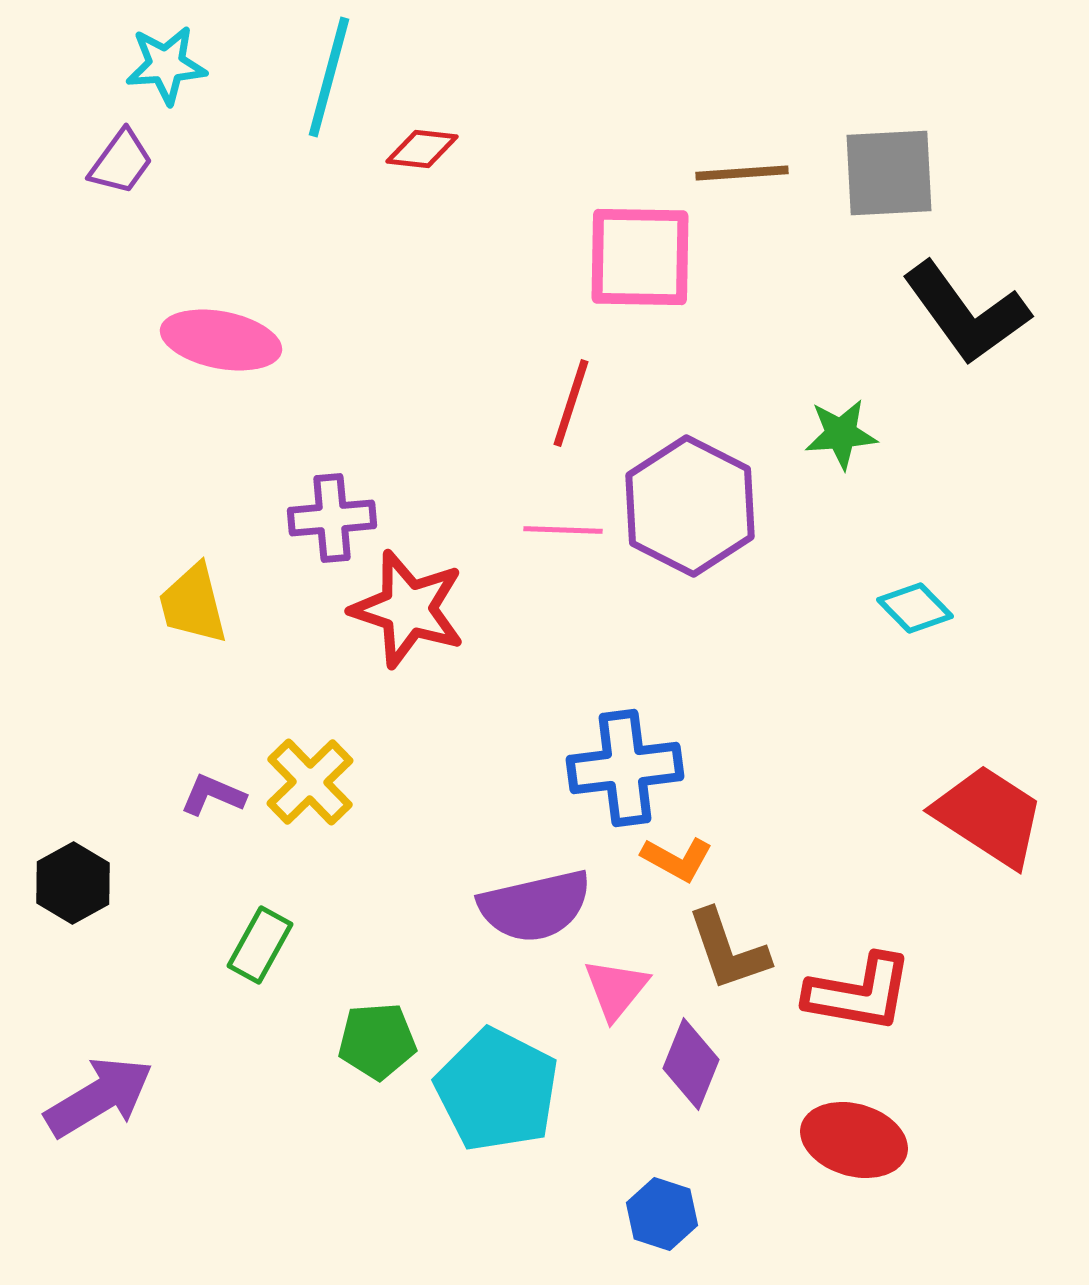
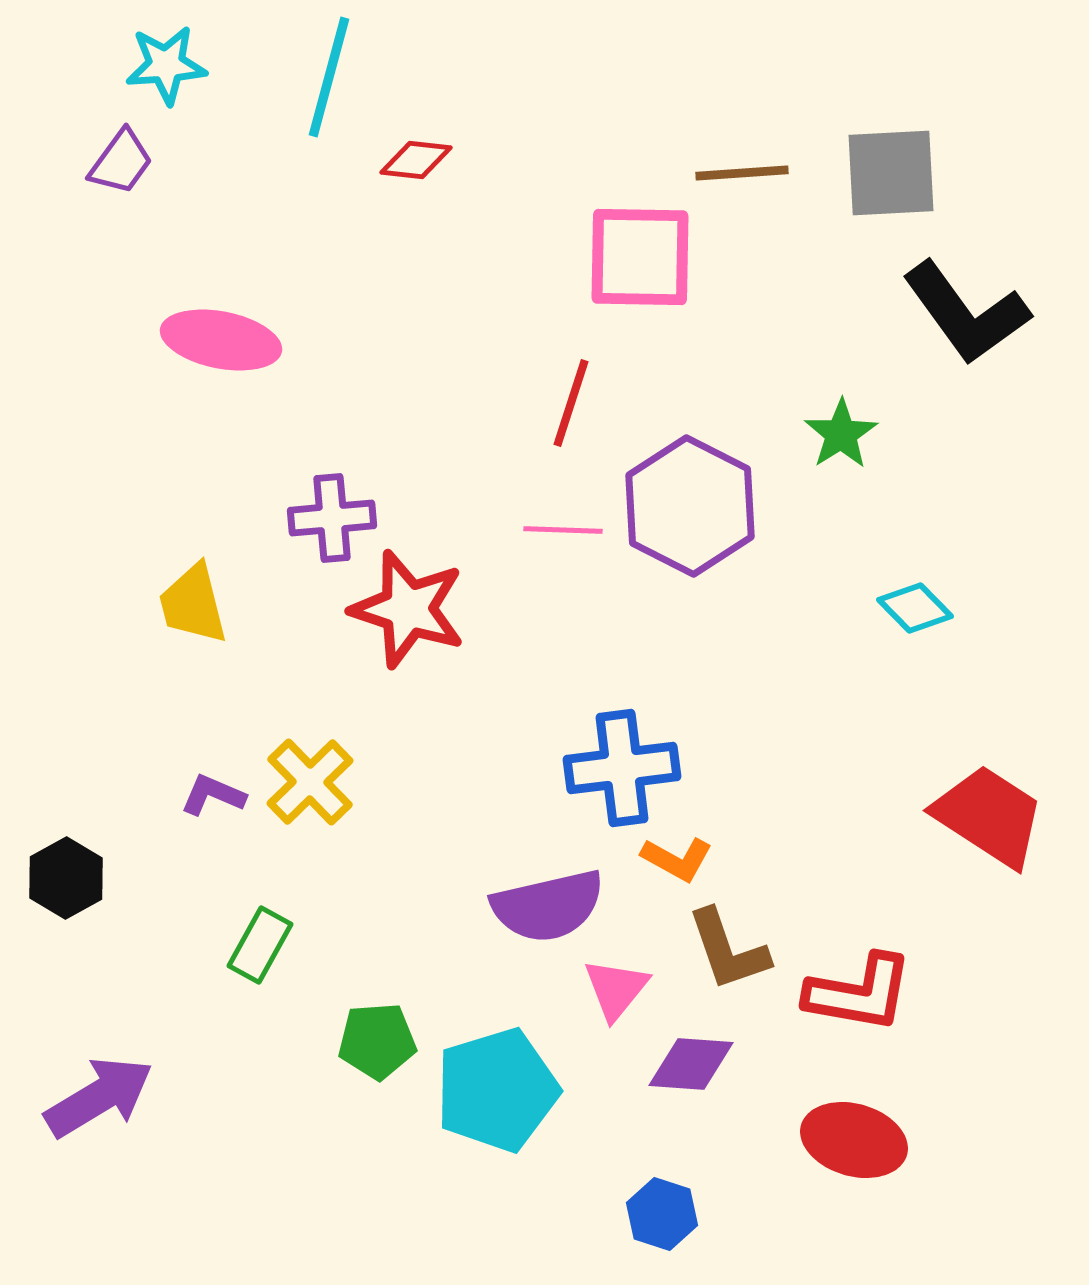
red diamond: moved 6 px left, 11 px down
gray square: moved 2 px right
green star: rotated 28 degrees counterclockwise
blue cross: moved 3 px left
black hexagon: moved 7 px left, 5 px up
purple semicircle: moved 13 px right
purple diamond: rotated 72 degrees clockwise
cyan pentagon: rotated 28 degrees clockwise
